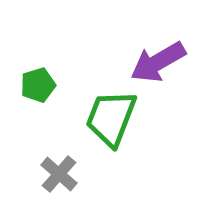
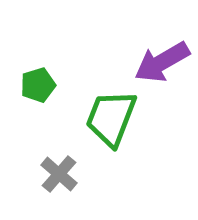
purple arrow: moved 4 px right
